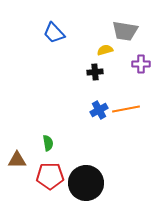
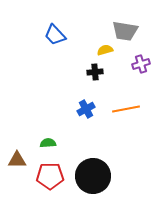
blue trapezoid: moved 1 px right, 2 px down
purple cross: rotated 18 degrees counterclockwise
blue cross: moved 13 px left, 1 px up
green semicircle: rotated 84 degrees counterclockwise
black circle: moved 7 px right, 7 px up
